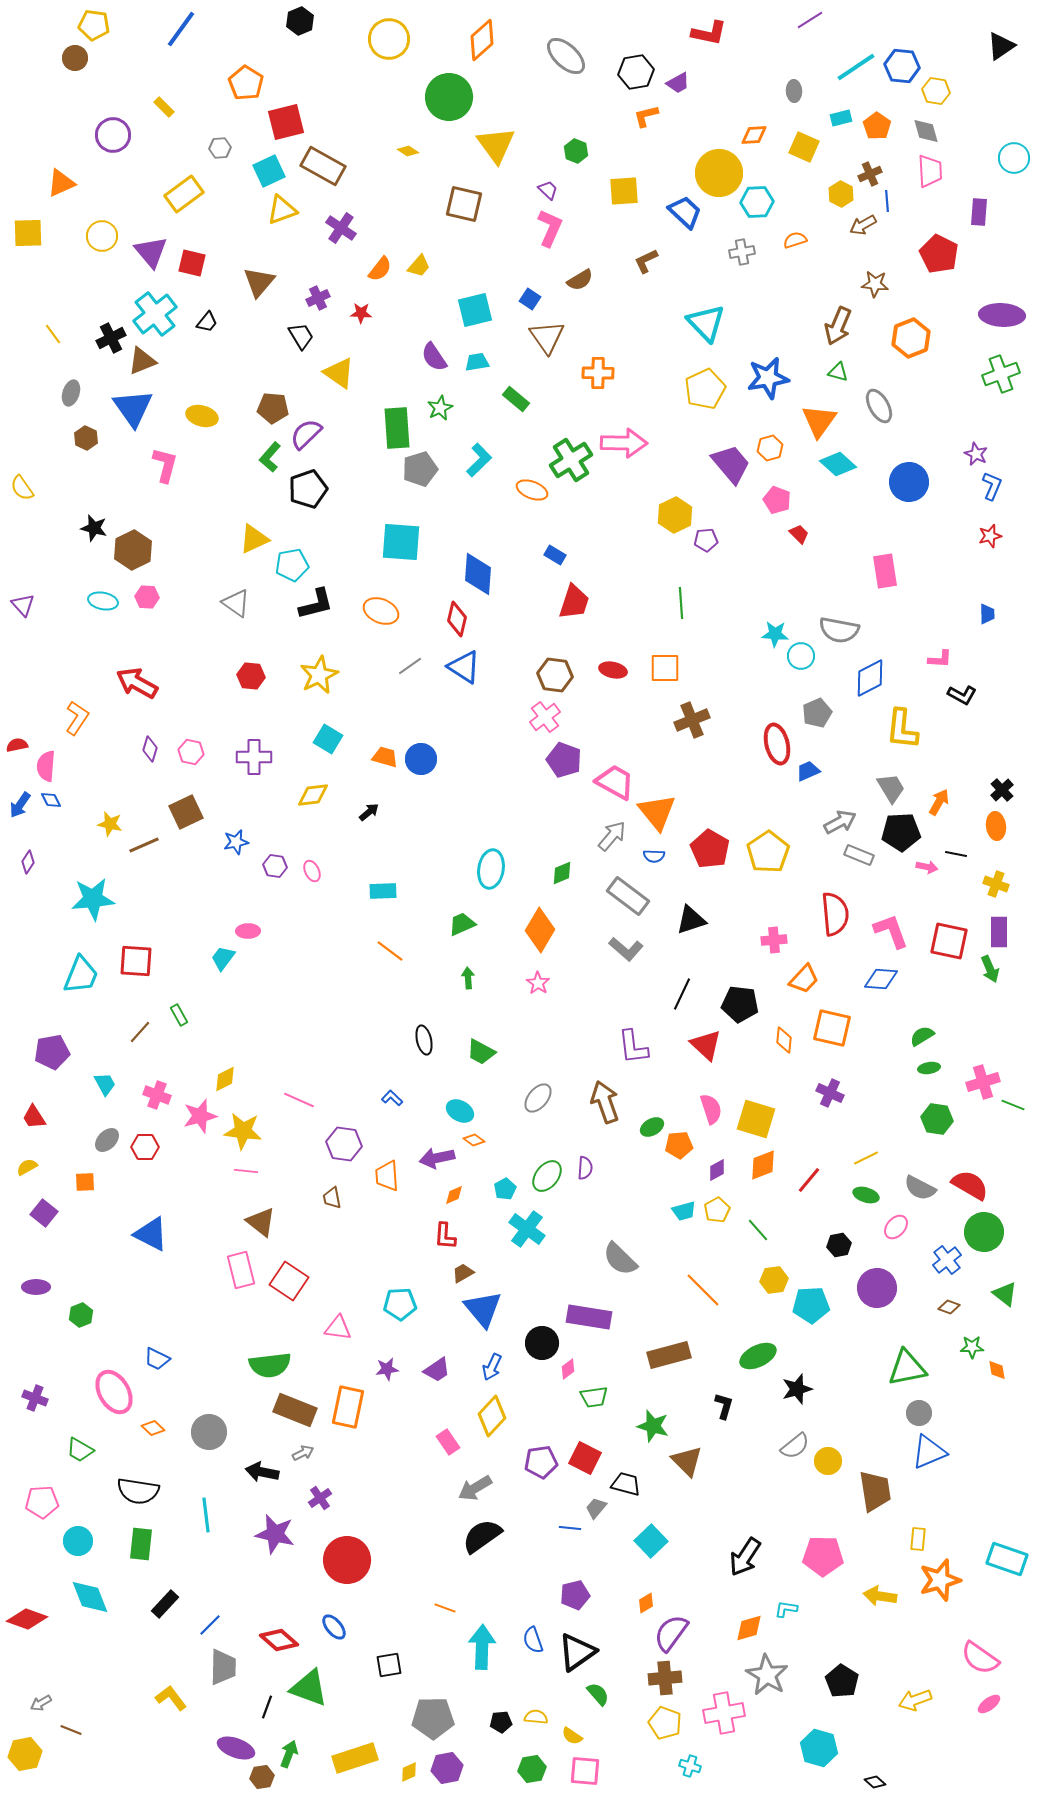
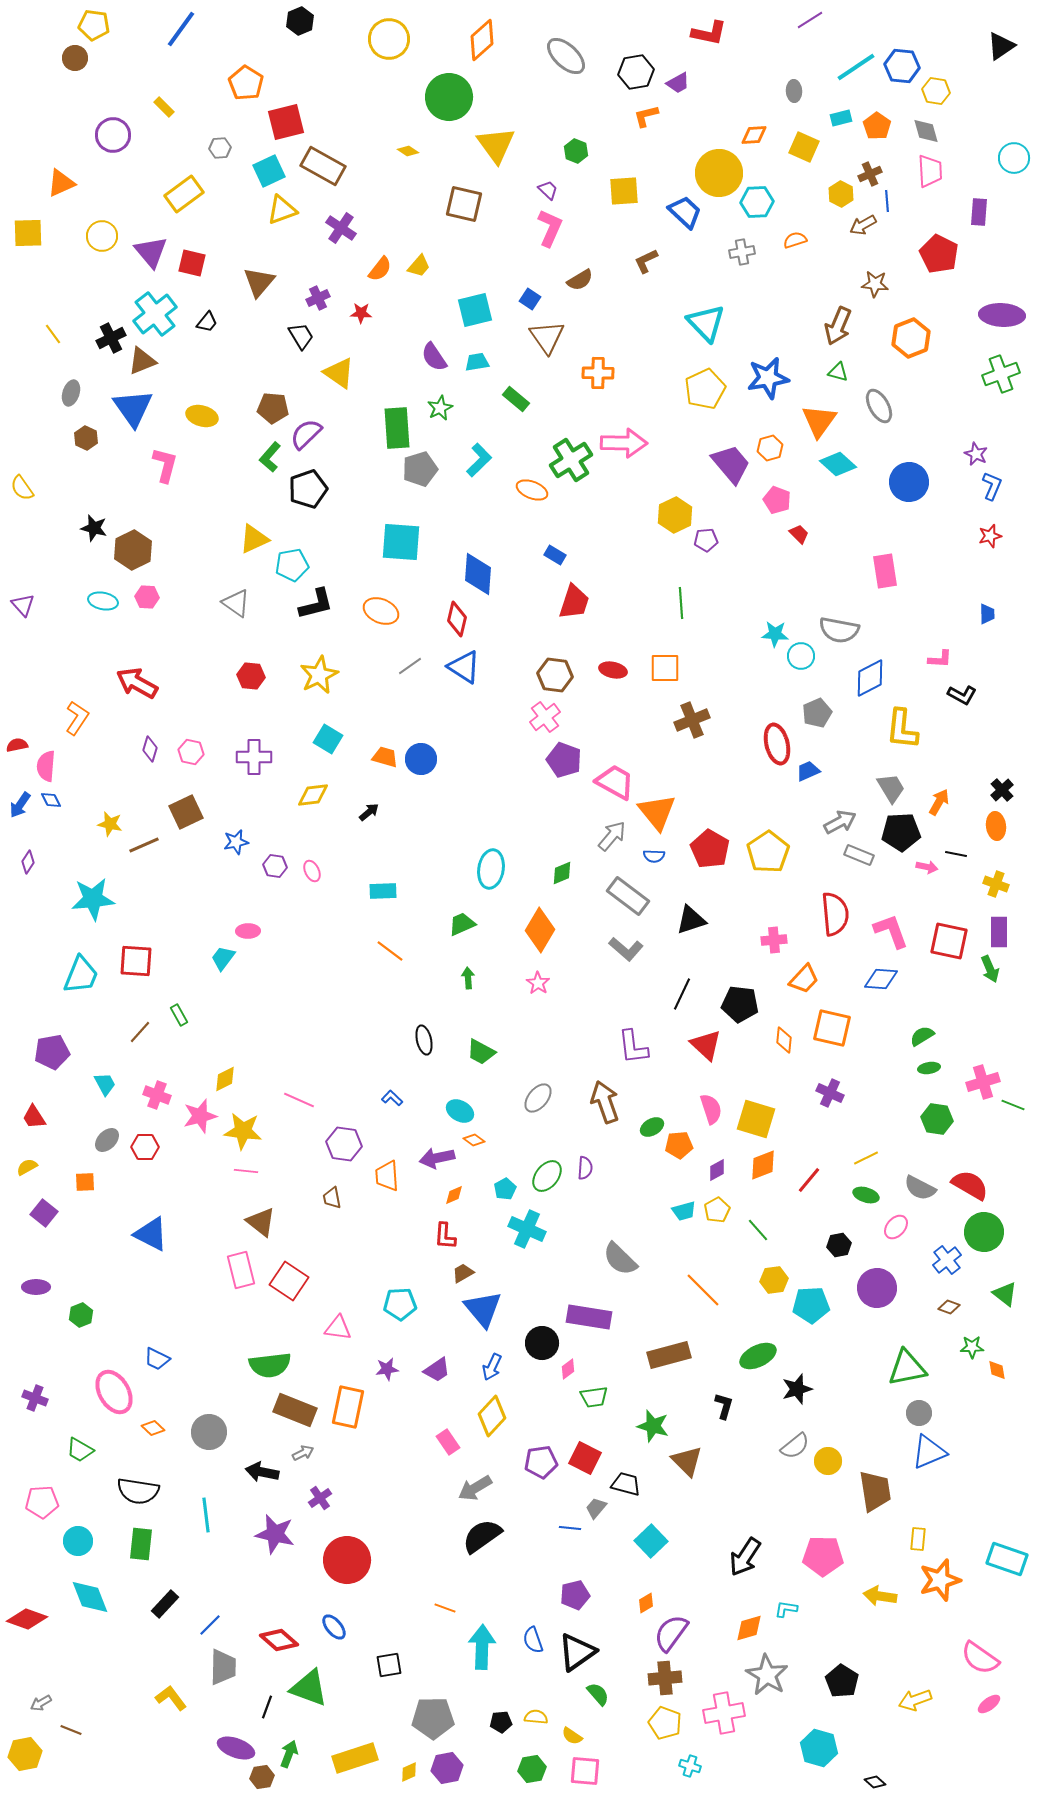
cyan cross at (527, 1229): rotated 12 degrees counterclockwise
